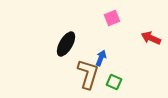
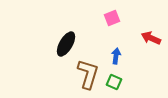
blue arrow: moved 15 px right, 2 px up; rotated 14 degrees counterclockwise
